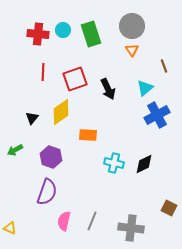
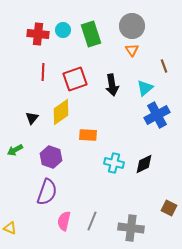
black arrow: moved 4 px right, 4 px up; rotated 15 degrees clockwise
